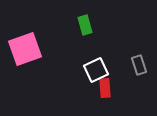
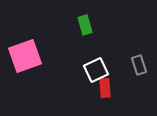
pink square: moved 7 px down
